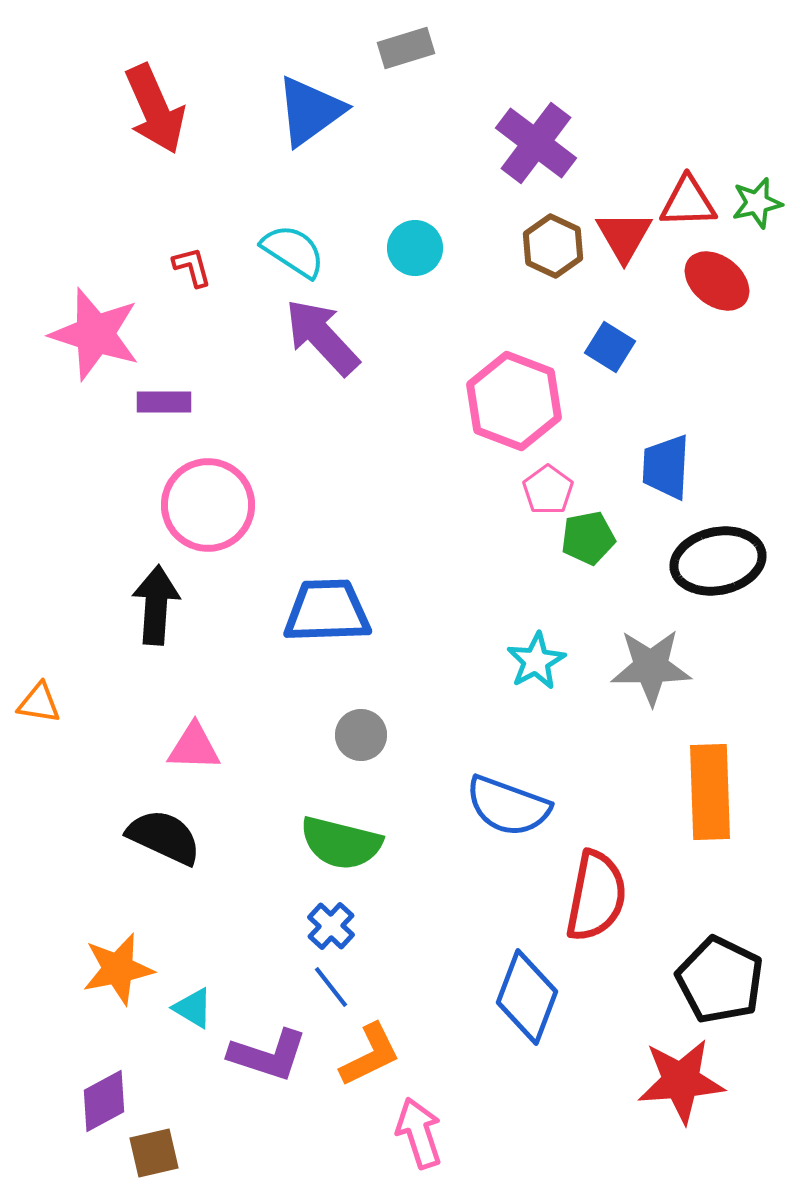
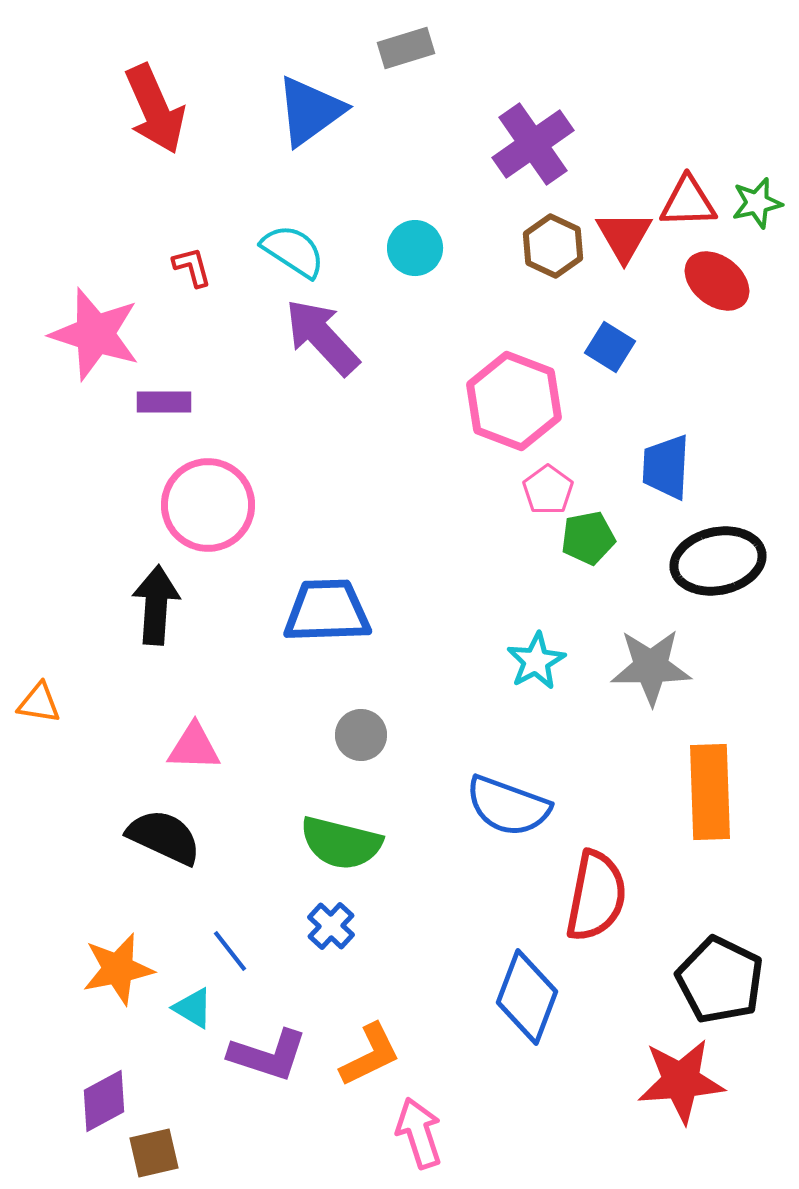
purple cross at (536, 143): moved 3 px left, 1 px down; rotated 18 degrees clockwise
blue line at (331, 987): moved 101 px left, 36 px up
